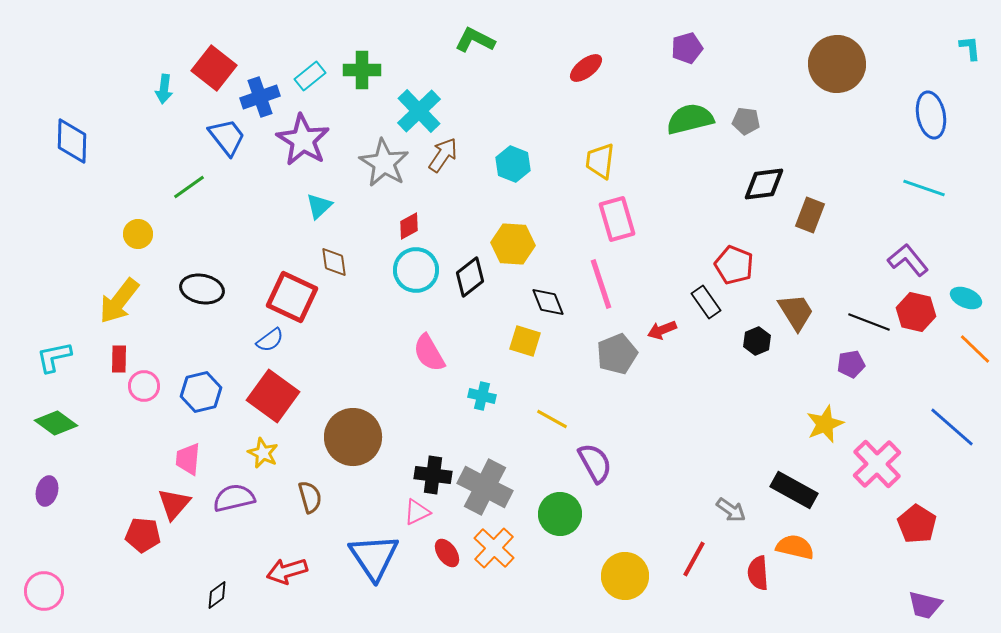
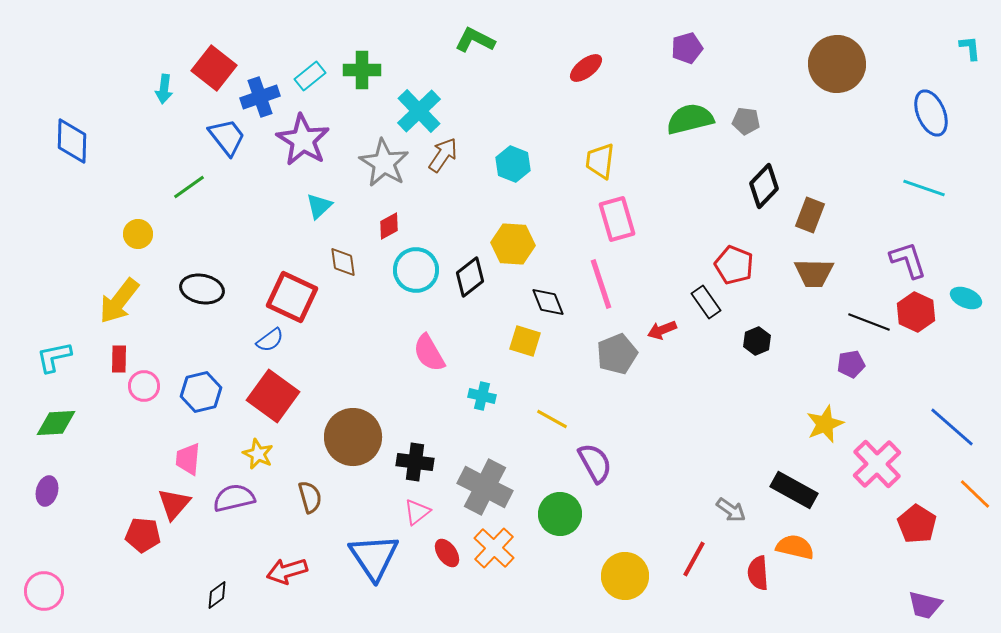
blue ellipse at (931, 115): moved 2 px up; rotated 12 degrees counterclockwise
black diamond at (764, 184): moved 2 px down; rotated 39 degrees counterclockwise
red diamond at (409, 226): moved 20 px left
purple L-shape at (908, 260): rotated 21 degrees clockwise
brown diamond at (334, 262): moved 9 px right
brown trapezoid at (796, 312): moved 18 px right, 39 px up; rotated 123 degrees clockwise
red hexagon at (916, 312): rotated 12 degrees clockwise
orange line at (975, 349): moved 145 px down
green diamond at (56, 423): rotated 39 degrees counterclockwise
yellow star at (263, 453): moved 5 px left, 1 px down
black cross at (433, 475): moved 18 px left, 13 px up
pink triangle at (417, 512): rotated 12 degrees counterclockwise
